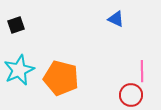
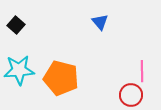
blue triangle: moved 16 px left, 3 px down; rotated 24 degrees clockwise
black square: rotated 30 degrees counterclockwise
cyan star: rotated 20 degrees clockwise
